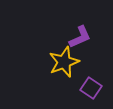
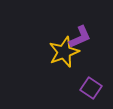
yellow star: moved 10 px up
